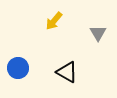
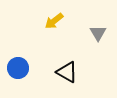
yellow arrow: rotated 12 degrees clockwise
